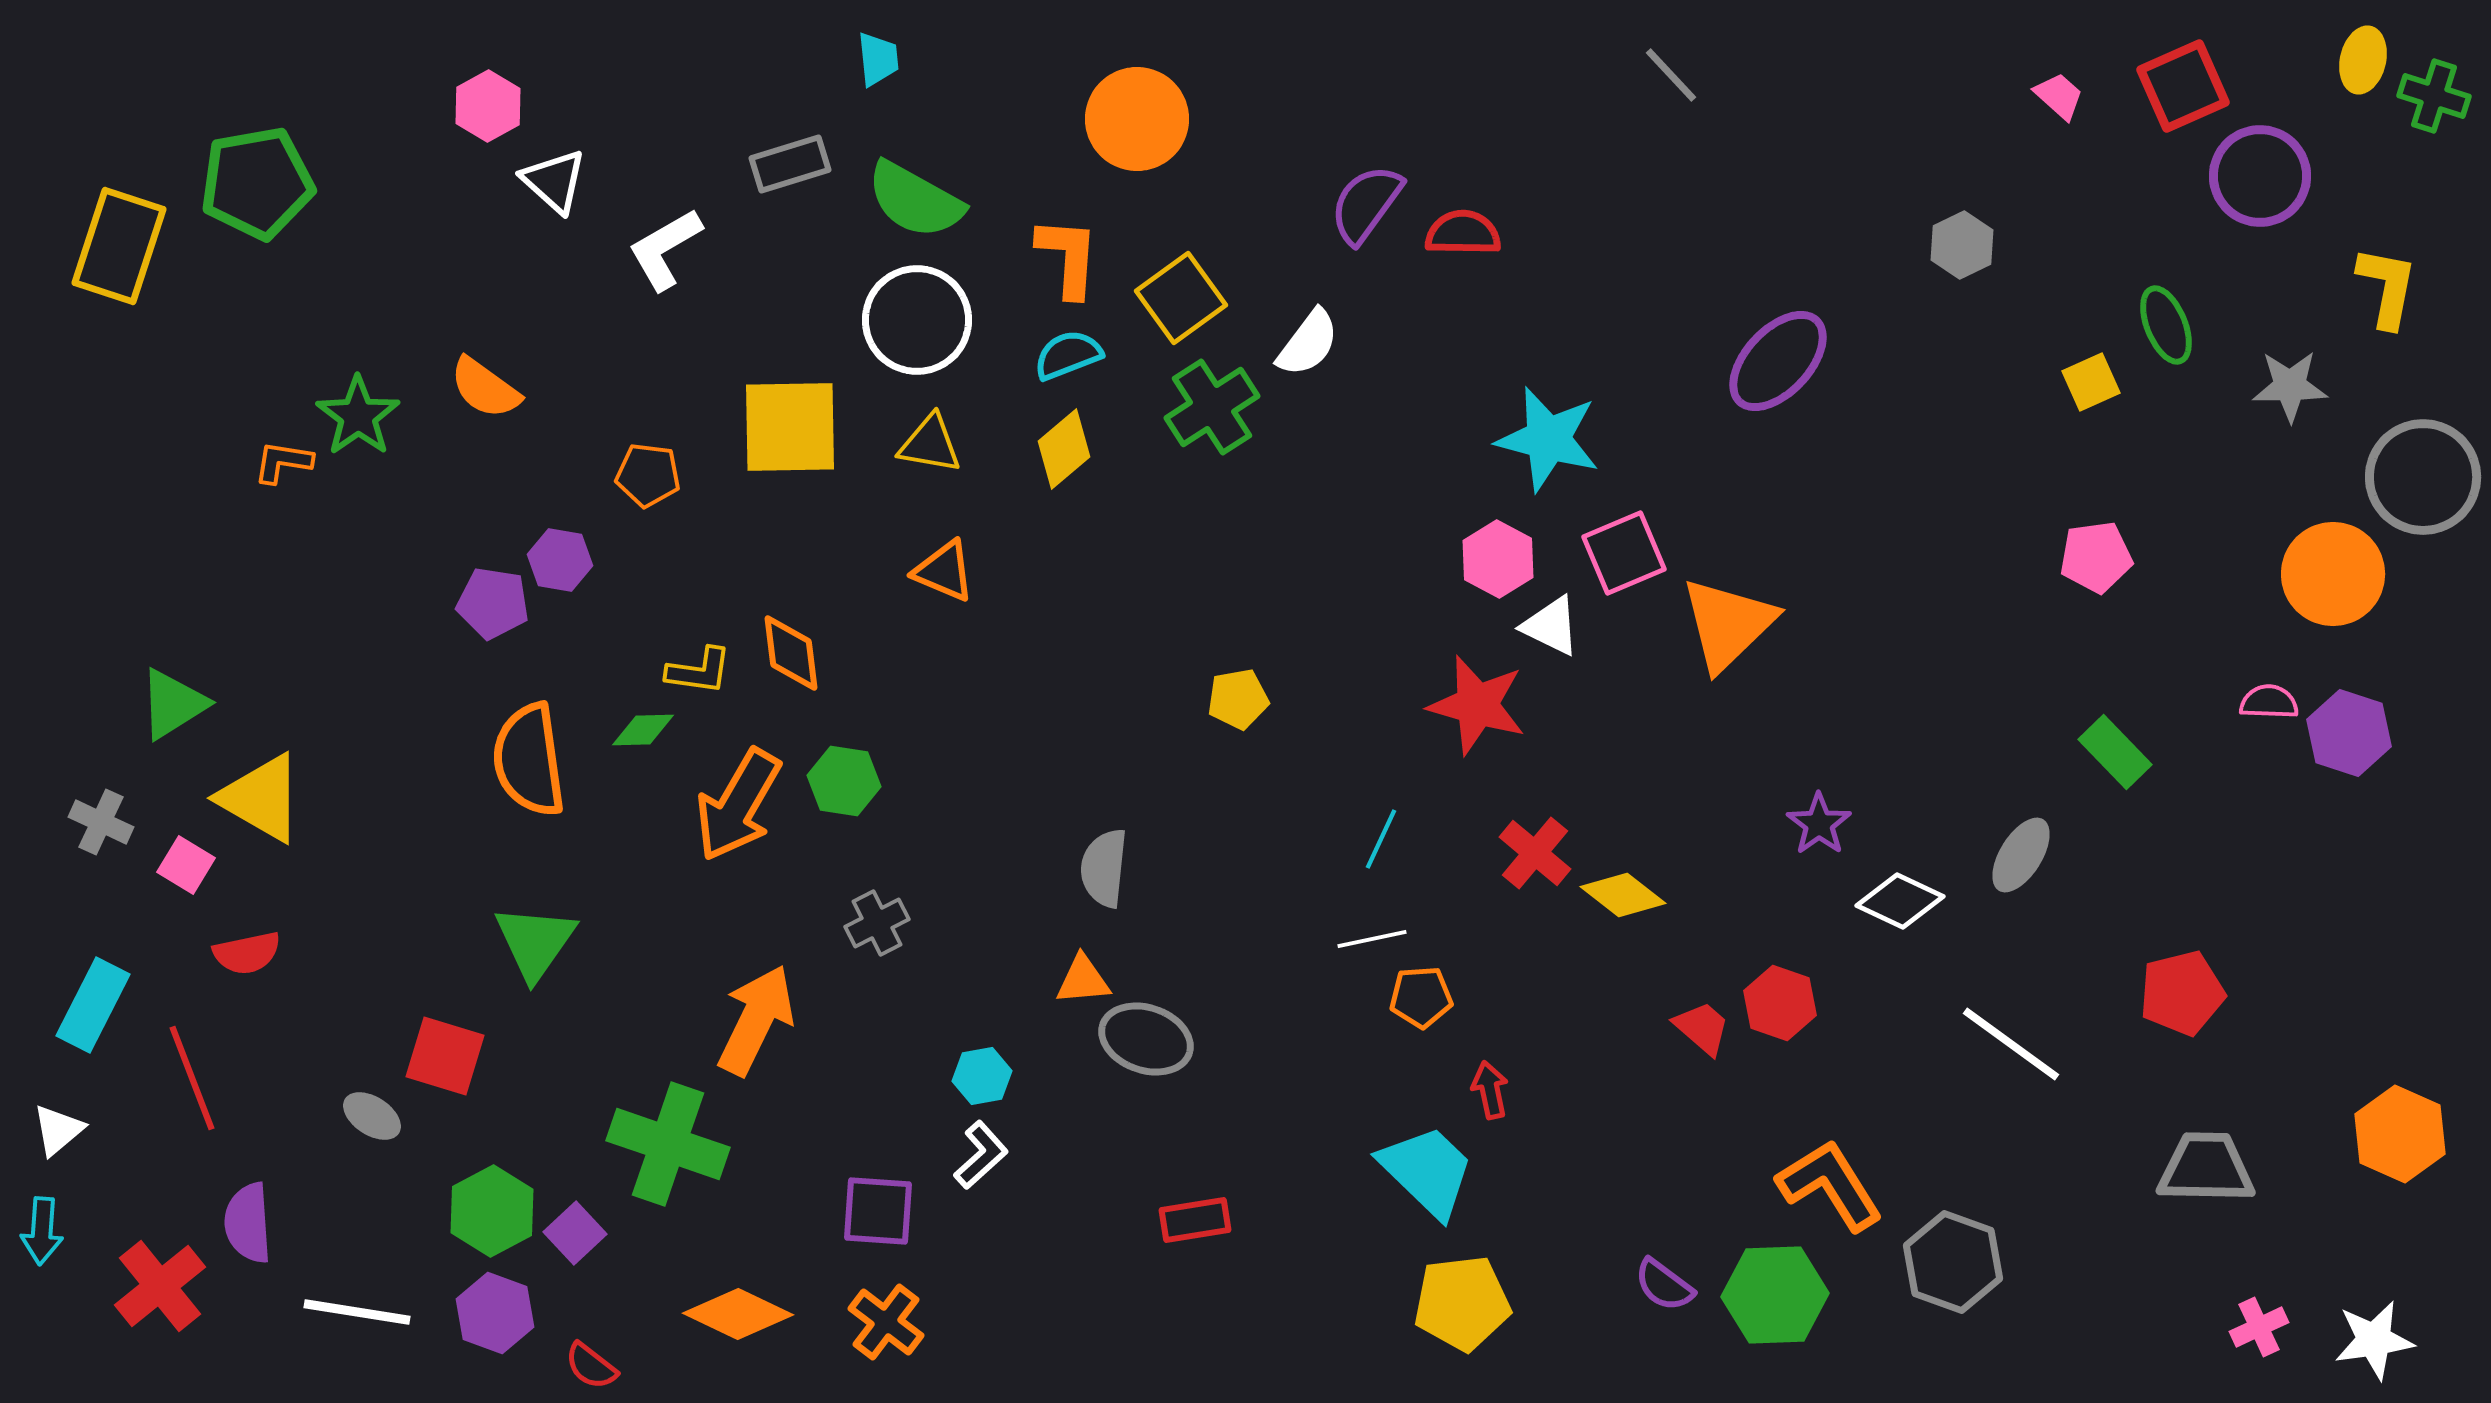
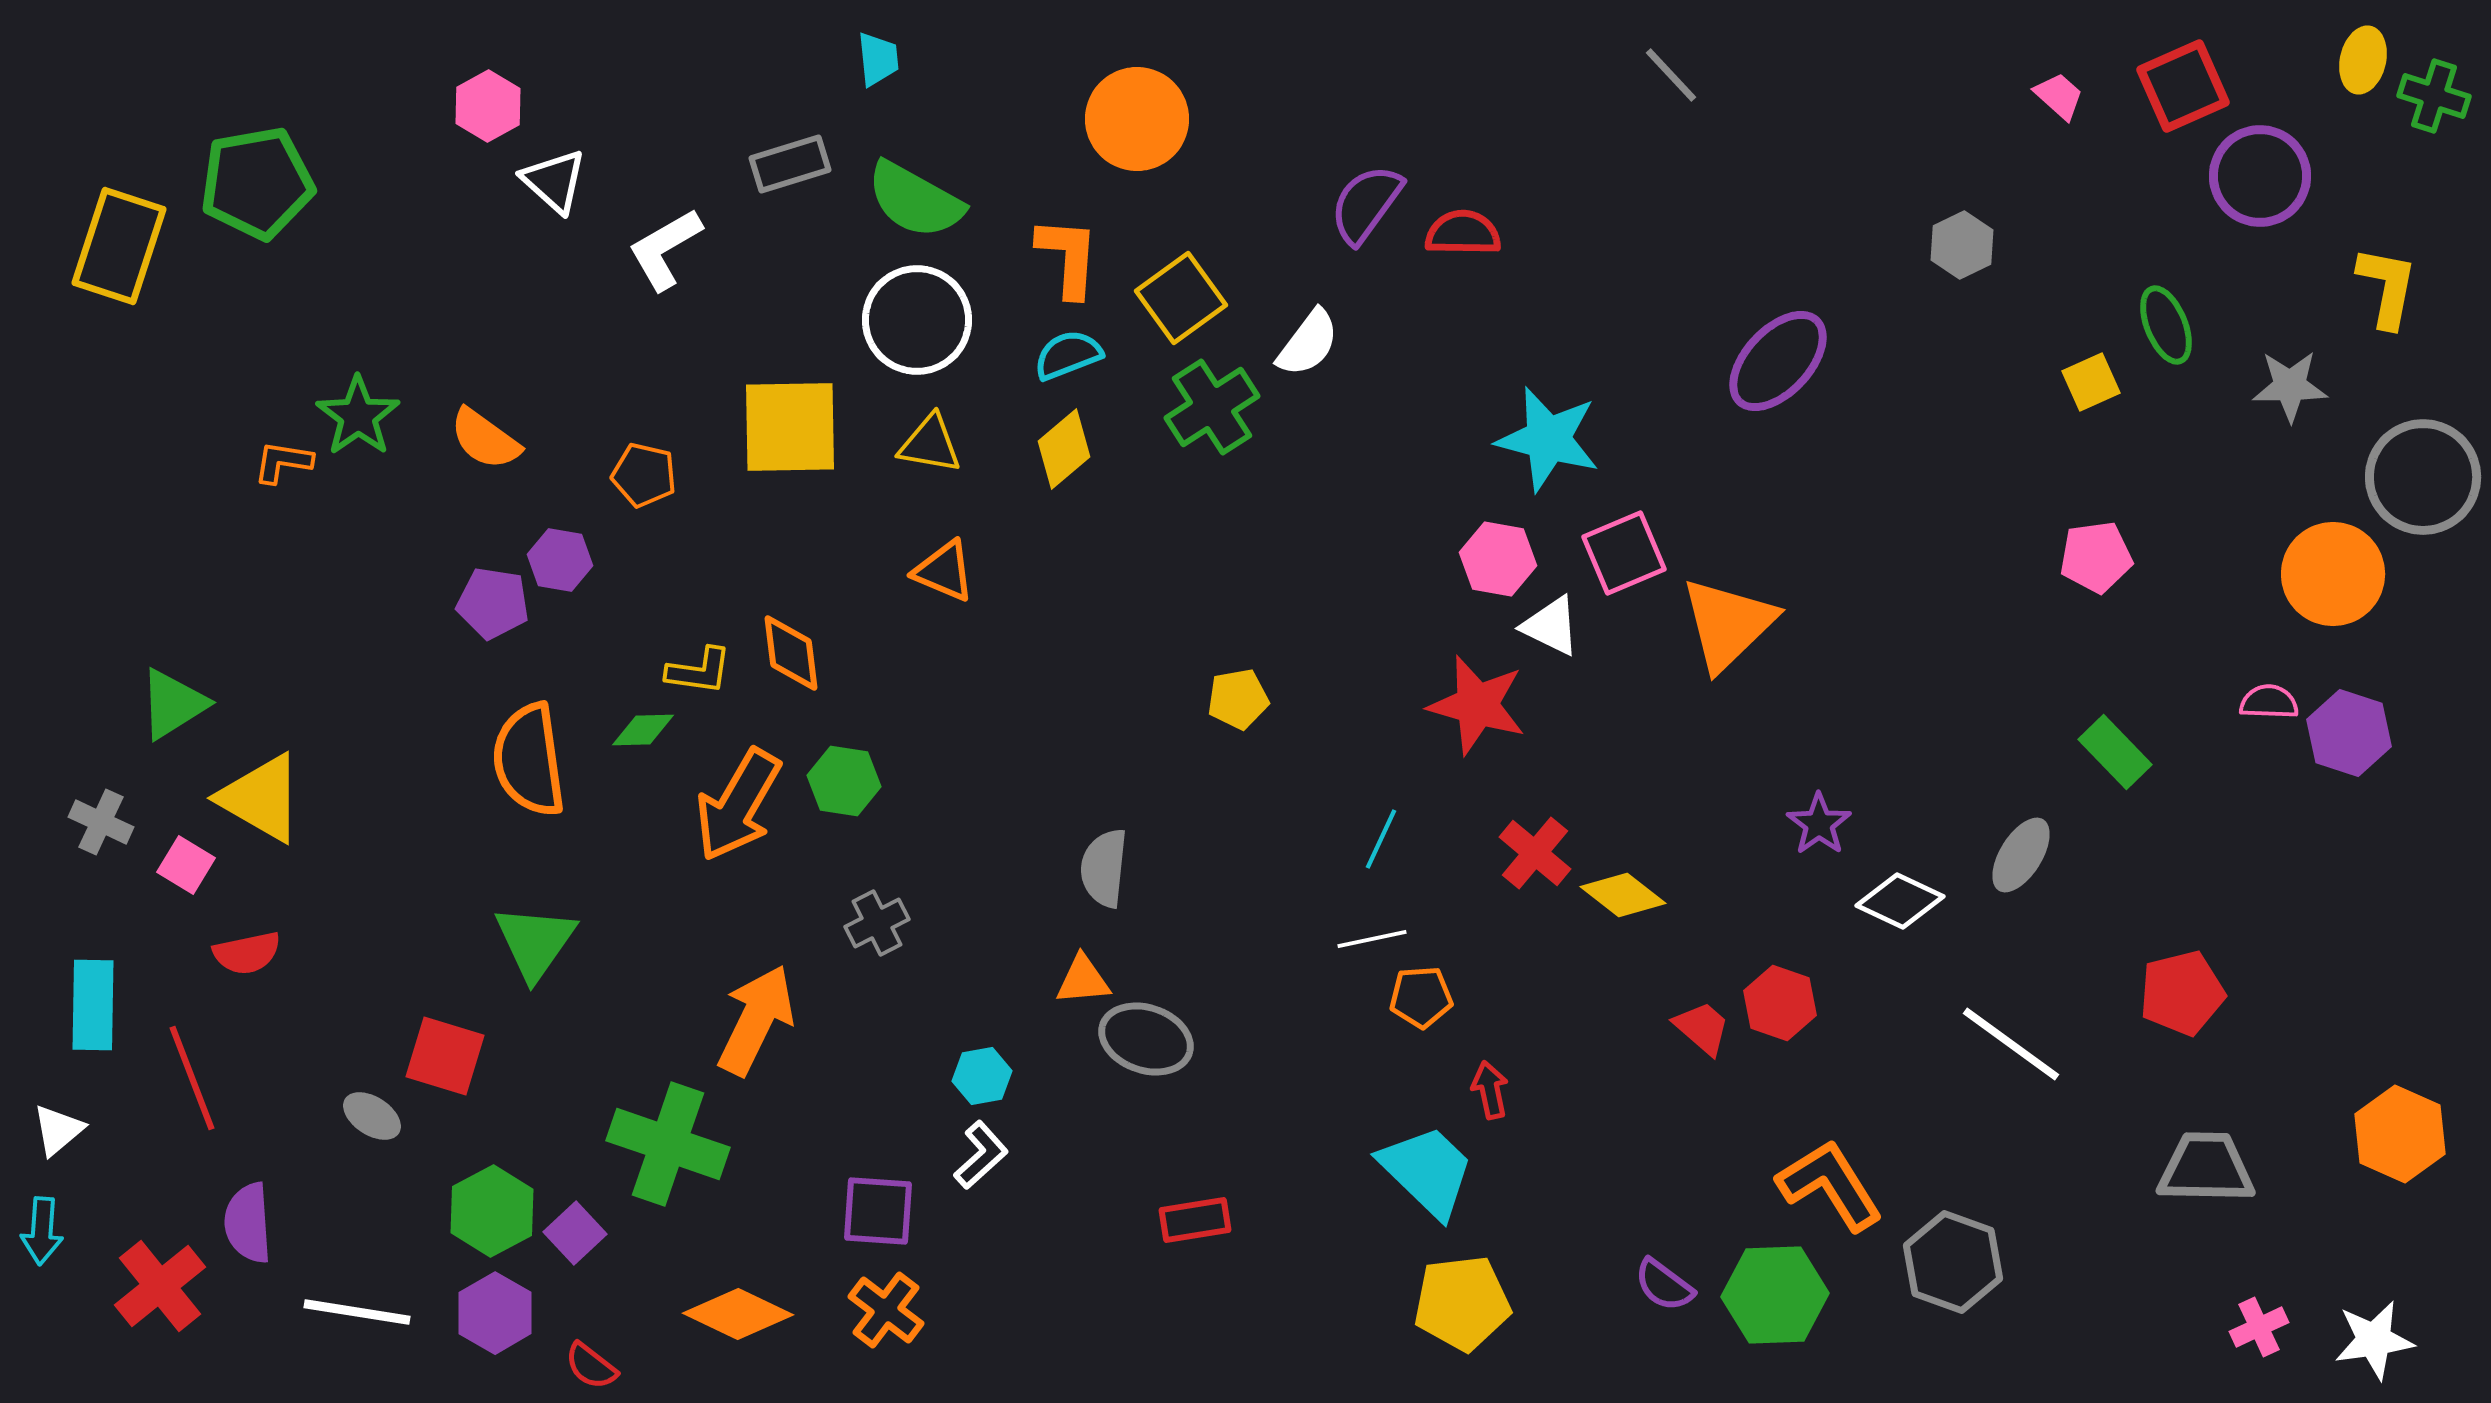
orange semicircle at (485, 388): moved 51 px down
orange pentagon at (648, 475): moved 4 px left; rotated 6 degrees clockwise
pink hexagon at (1498, 559): rotated 18 degrees counterclockwise
cyan rectangle at (93, 1005): rotated 26 degrees counterclockwise
purple hexagon at (495, 1313): rotated 10 degrees clockwise
orange cross at (886, 1322): moved 12 px up
